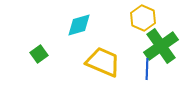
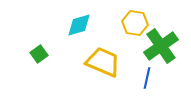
yellow hexagon: moved 8 px left, 5 px down; rotated 15 degrees counterclockwise
blue line: moved 9 px down; rotated 10 degrees clockwise
